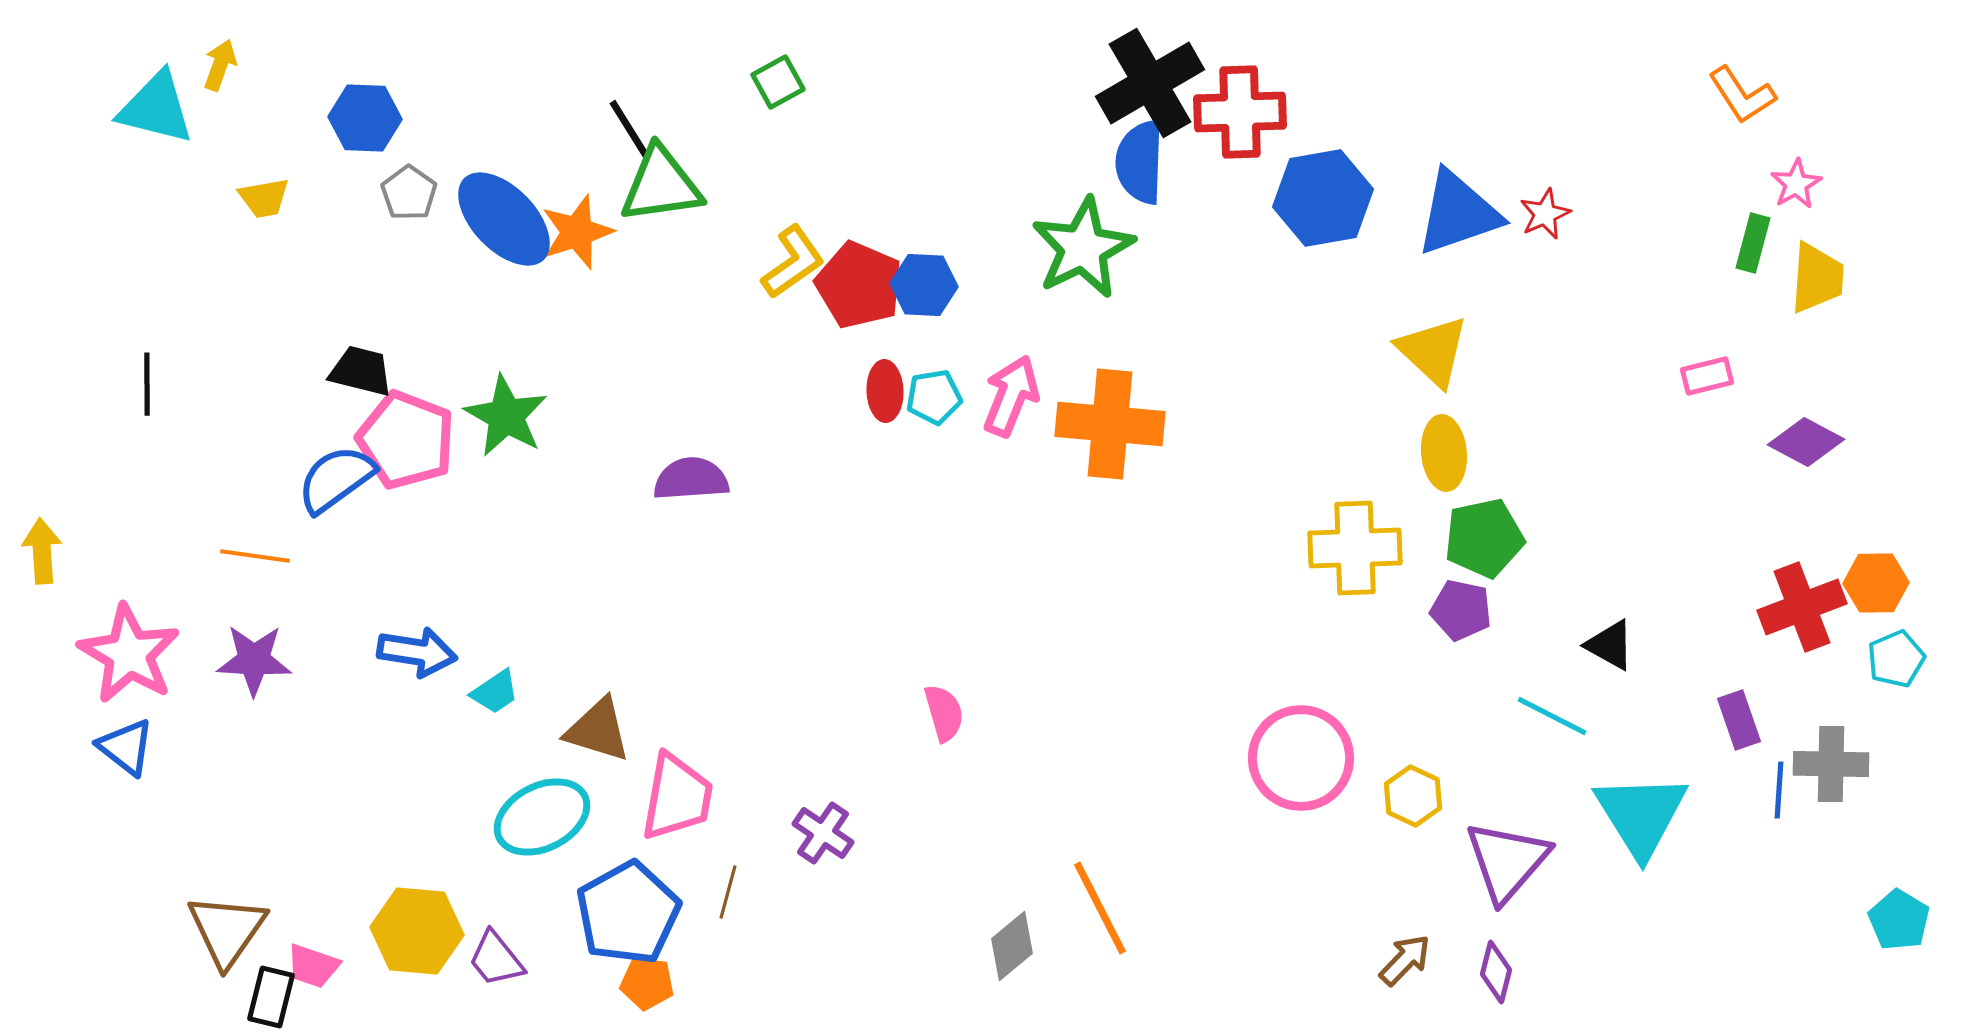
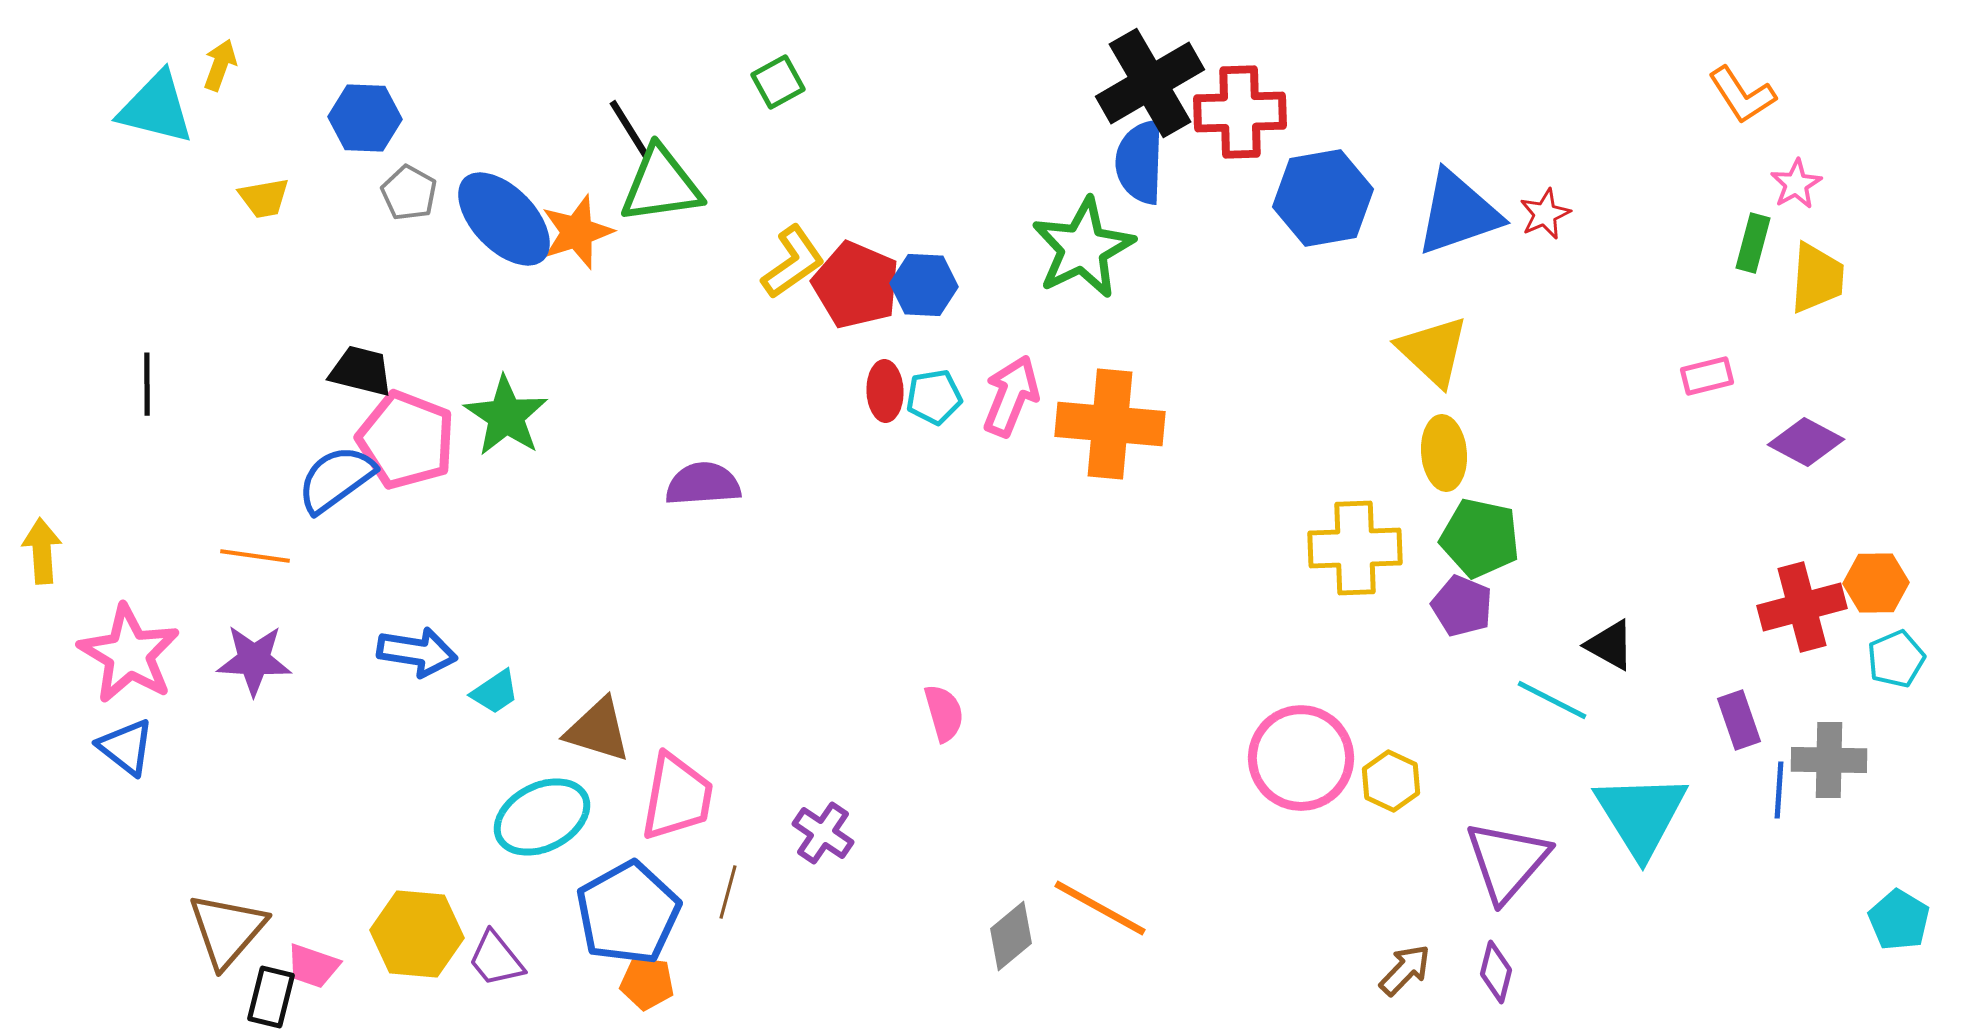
gray pentagon at (409, 193): rotated 6 degrees counterclockwise
red pentagon at (859, 285): moved 3 px left
green star at (506, 416): rotated 4 degrees clockwise
purple semicircle at (691, 479): moved 12 px right, 5 px down
green pentagon at (1484, 538): moved 4 px left; rotated 24 degrees clockwise
red cross at (1802, 607): rotated 6 degrees clockwise
purple pentagon at (1461, 610): moved 1 px right, 4 px up; rotated 10 degrees clockwise
cyan line at (1552, 716): moved 16 px up
gray cross at (1831, 764): moved 2 px left, 4 px up
yellow hexagon at (1413, 796): moved 22 px left, 15 px up
orange line at (1100, 908): rotated 34 degrees counterclockwise
brown triangle at (227, 930): rotated 6 degrees clockwise
yellow hexagon at (417, 931): moved 3 px down
gray diamond at (1012, 946): moved 1 px left, 10 px up
brown arrow at (1405, 960): moved 10 px down
